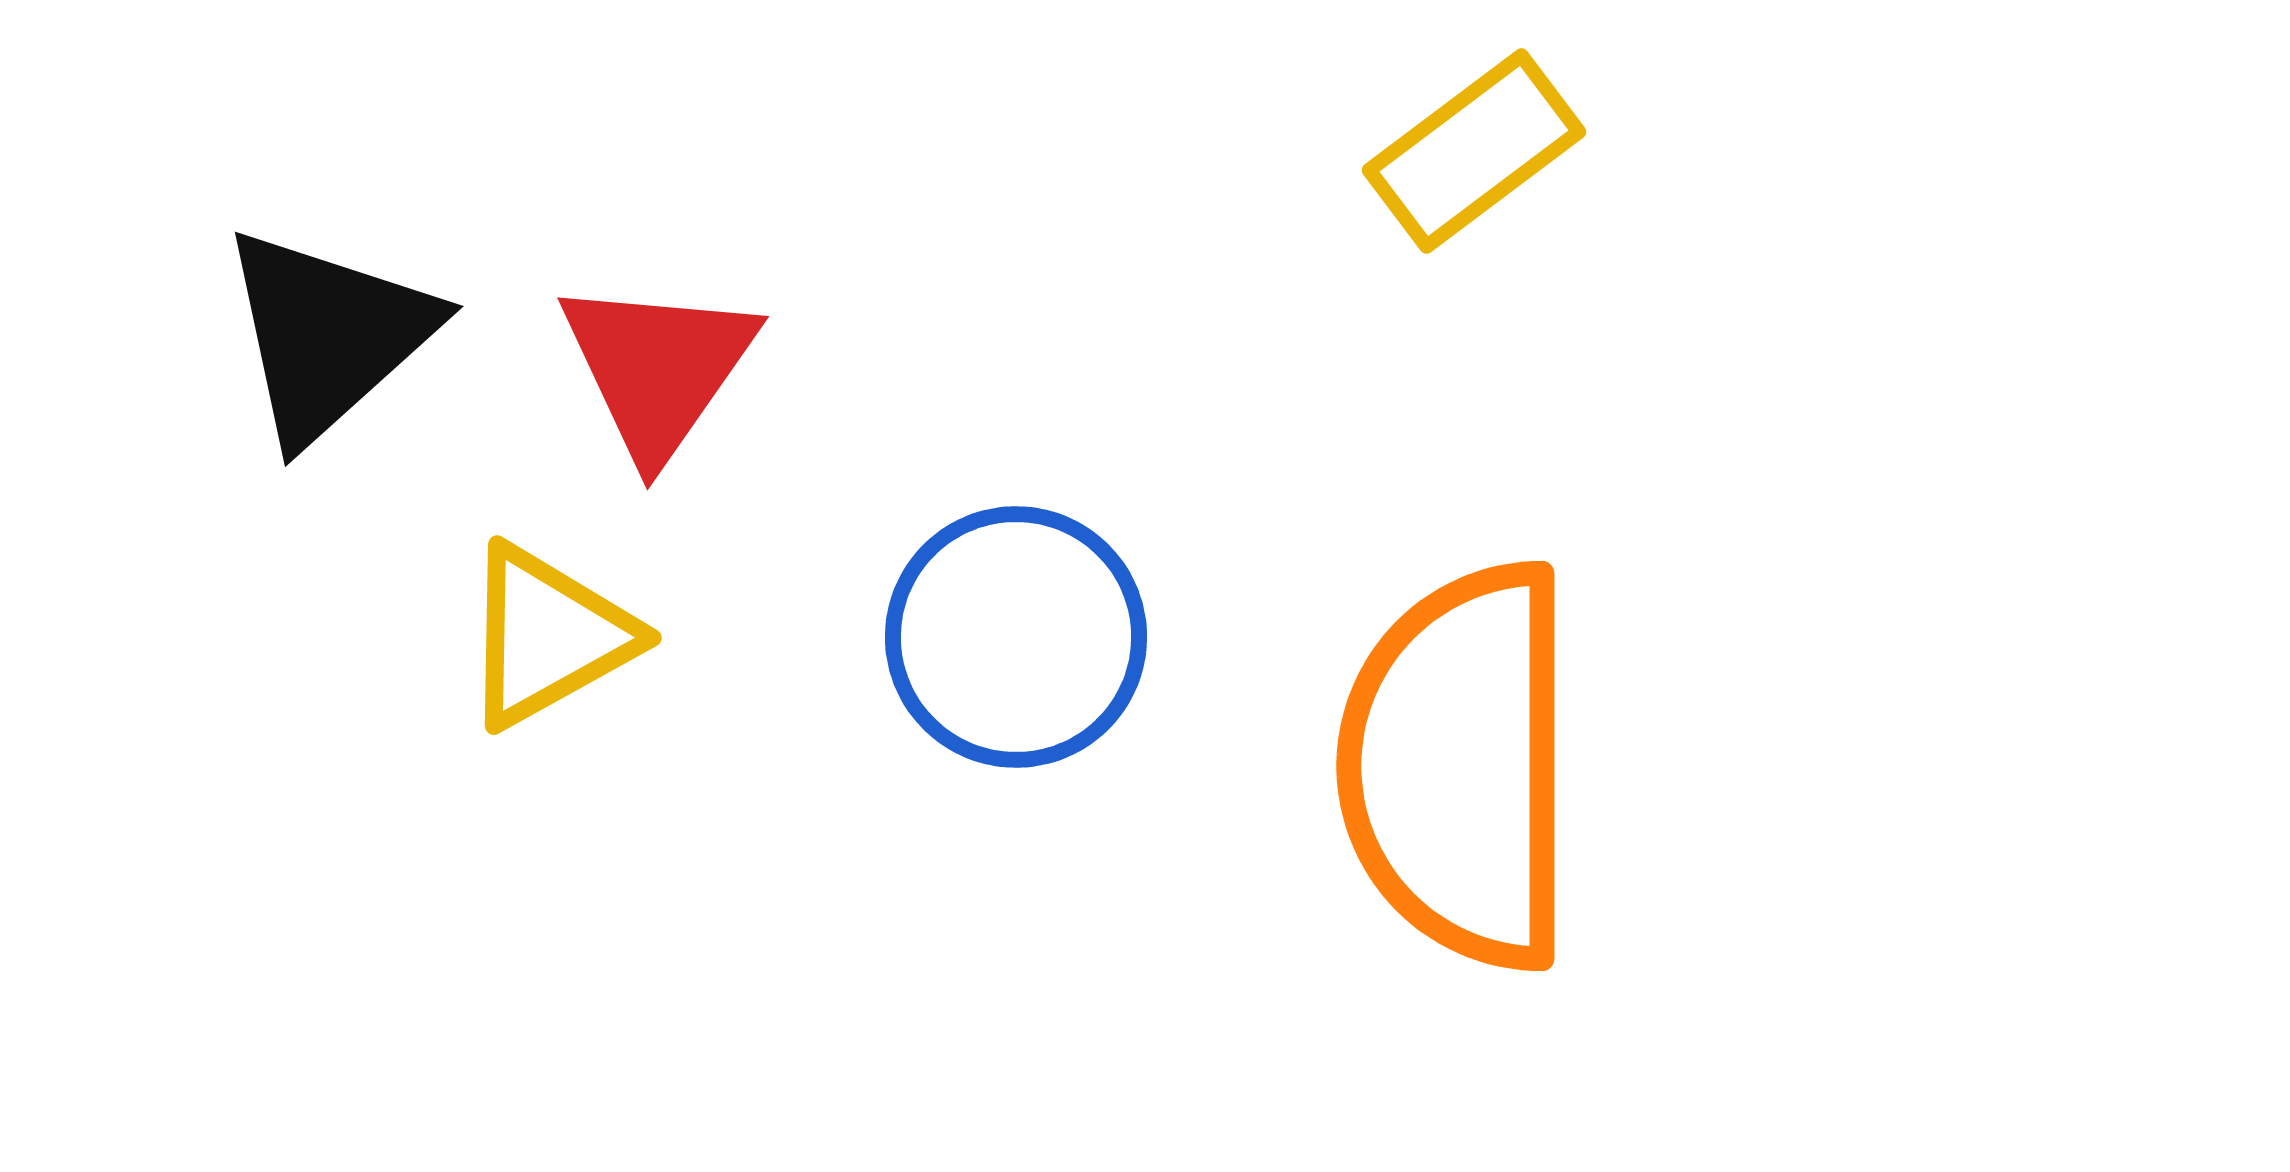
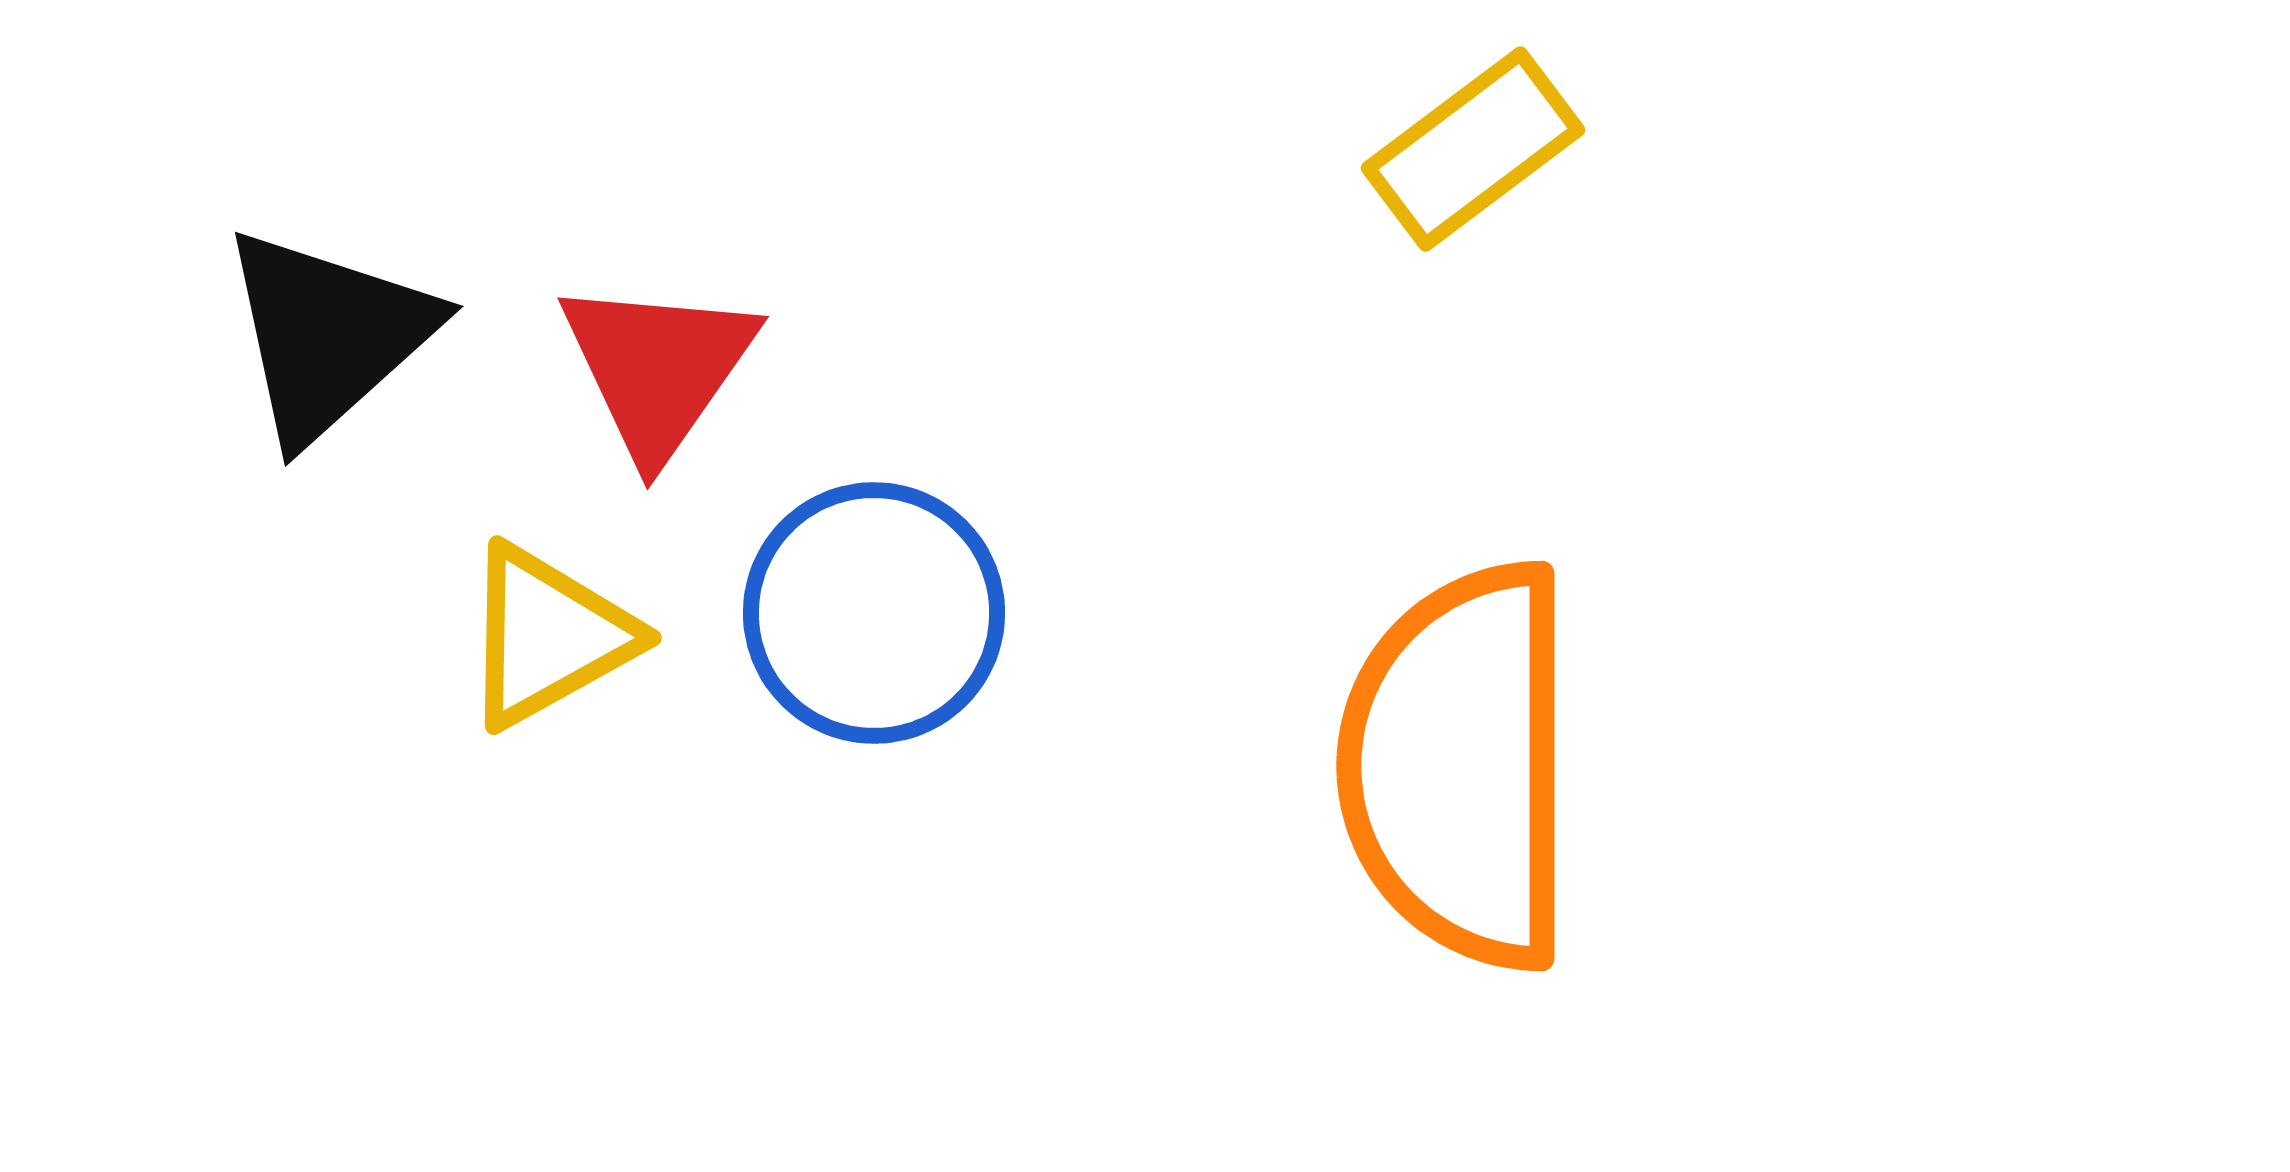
yellow rectangle: moved 1 px left, 2 px up
blue circle: moved 142 px left, 24 px up
